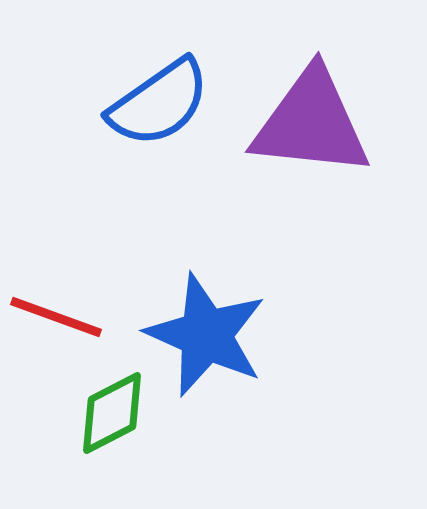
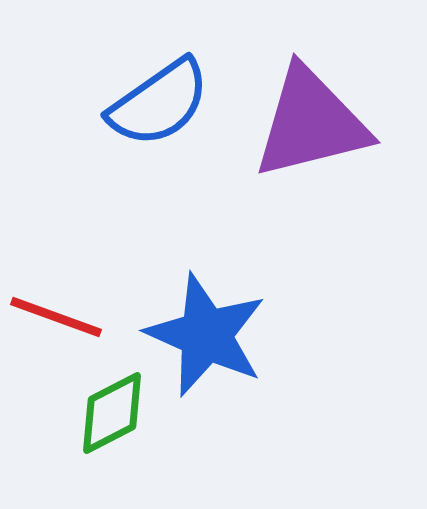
purple triangle: rotated 20 degrees counterclockwise
